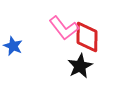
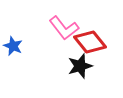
red diamond: moved 3 px right, 5 px down; rotated 40 degrees counterclockwise
black star: rotated 10 degrees clockwise
